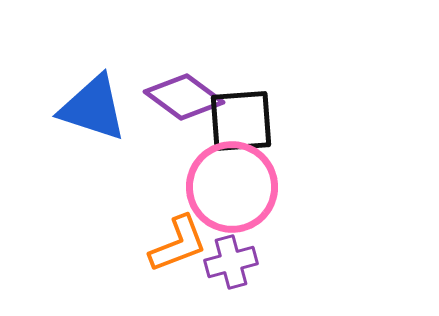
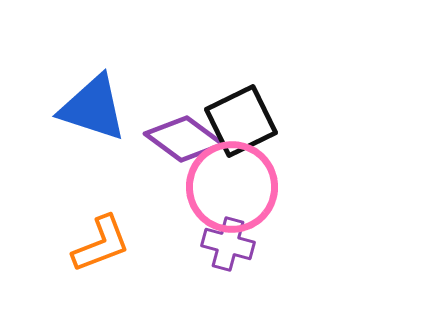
purple diamond: moved 42 px down
black square: rotated 22 degrees counterclockwise
orange L-shape: moved 77 px left
purple cross: moved 3 px left, 18 px up; rotated 30 degrees clockwise
